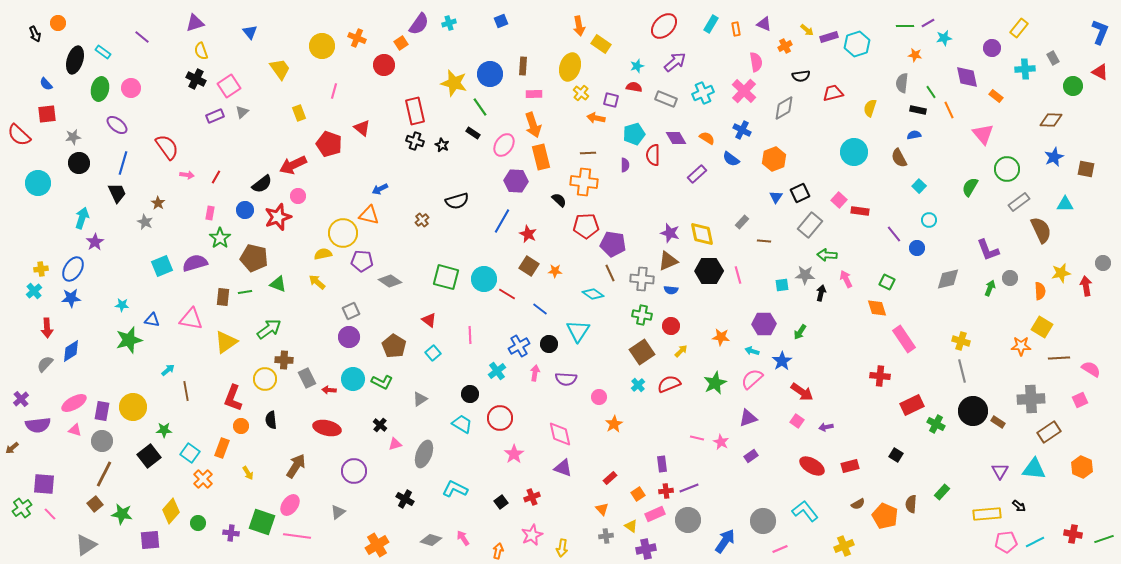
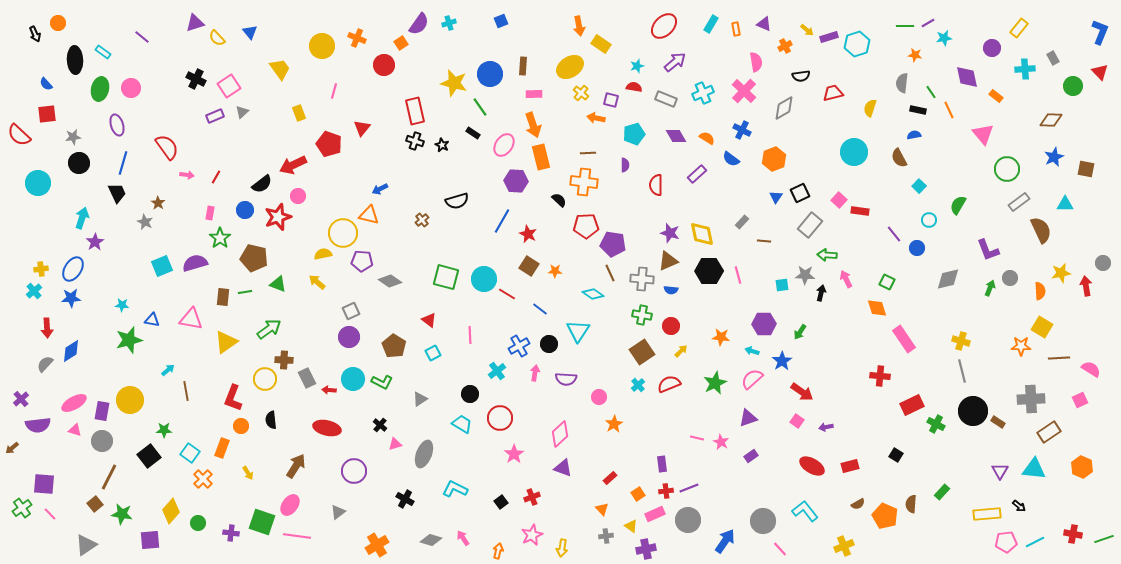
yellow semicircle at (201, 51): moved 16 px right, 13 px up; rotated 24 degrees counterclockwise
black ellipse at (75, 60): rotated 20 degrees counterclockwise
yellow ellipse at (570, 67): rotated 40 degrees clockwise
red triangle at (1100, 72): rotated 18 degrees clockwise
purple ellipse at (117, 125): rotated 35 degrees clockwise
red triangle at (362, 128): rotated 30 degrees clockwise
purple diamond at (676, 138): moved 2 px up
red semicircle at (653, 155): moved 3 px right, 30 px down
green semicircle at (970, 187): moved 12 px left, 18 px down
cyan square at (433, 353): rotated 14 degrees clockwise
yellow circle at (133, 407): moved 3 px left, 7 px up
pink diamond at (560, 434): rotated 60 degrees clockwise
brown line at (104, 474): moved 5 px right, 3 px down
pink line at (780, 549): rotated 70 degrees clockwise
